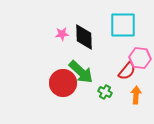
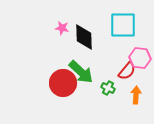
pink star: moved 6 px up; rotated 16 degrees clockwise
green cross: moved 3 px right, 4 px up
